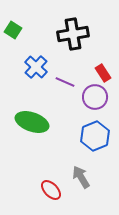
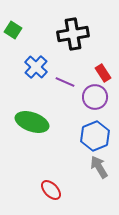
gray arrow: moved 18 px right, 10 px up
